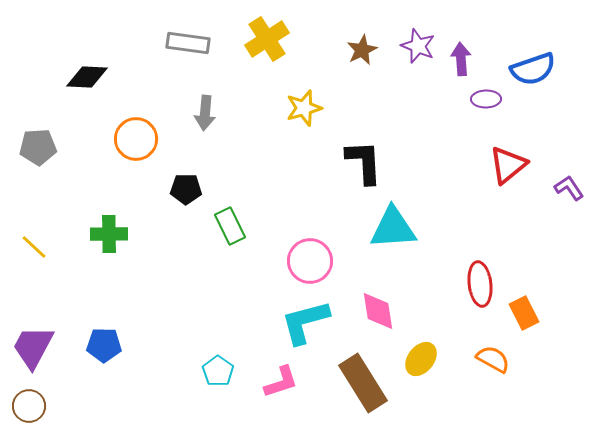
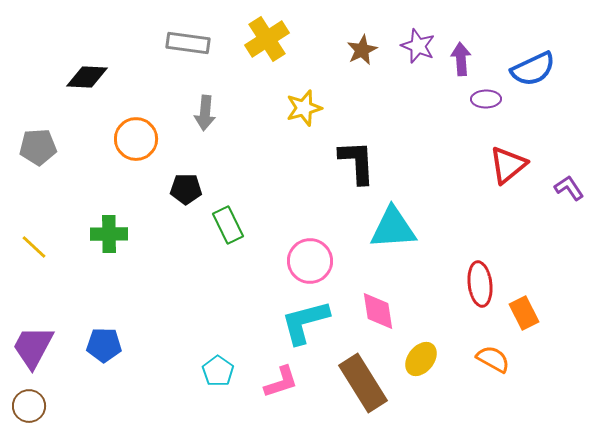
blue semicircle: rotated 6 degrees counterclockwise
black L-shape: moved 7 px left
green rectangle: moved 2 px left, 1 px up
